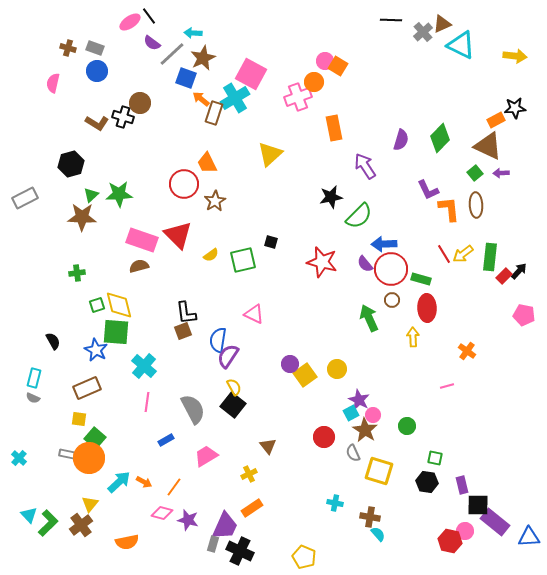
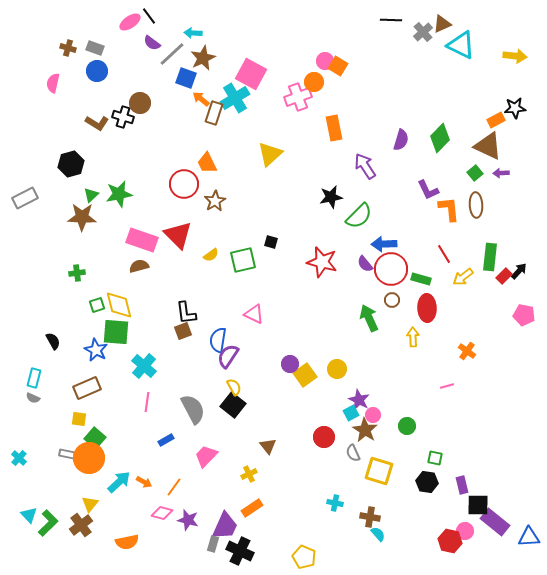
green star at (119, 194): rotated 8 degrees counterclockwise
yellow arrow at (463, 254): moved 23 px down
pink trapezoid at (206, 456): rotated 15 degrees counterclockwise
